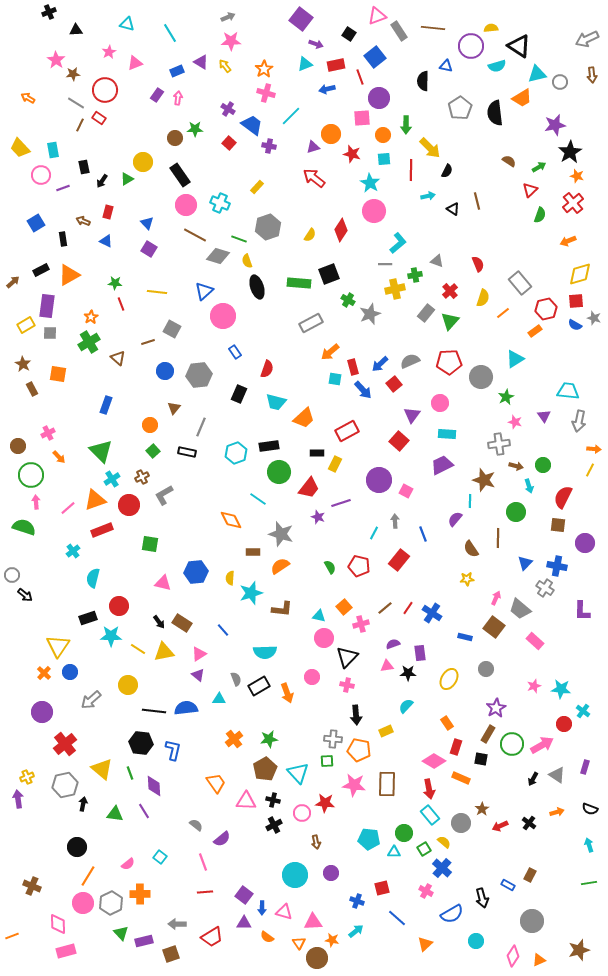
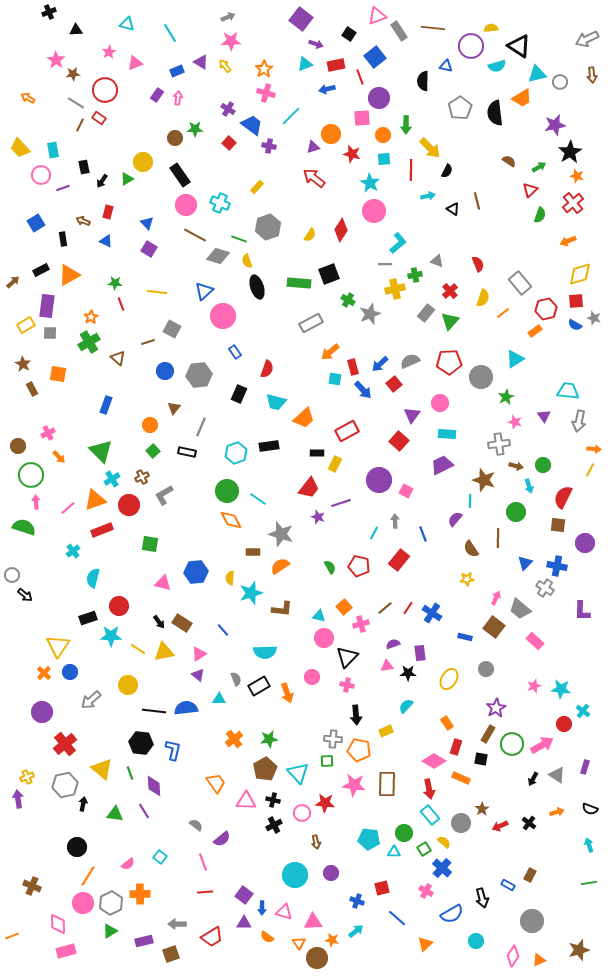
green circle at (279, 472): moved 52 px left, 19 px down
green triangle at (121, 933): moved 11 px left, 2 px up; rotated 42 degrees clockwise
